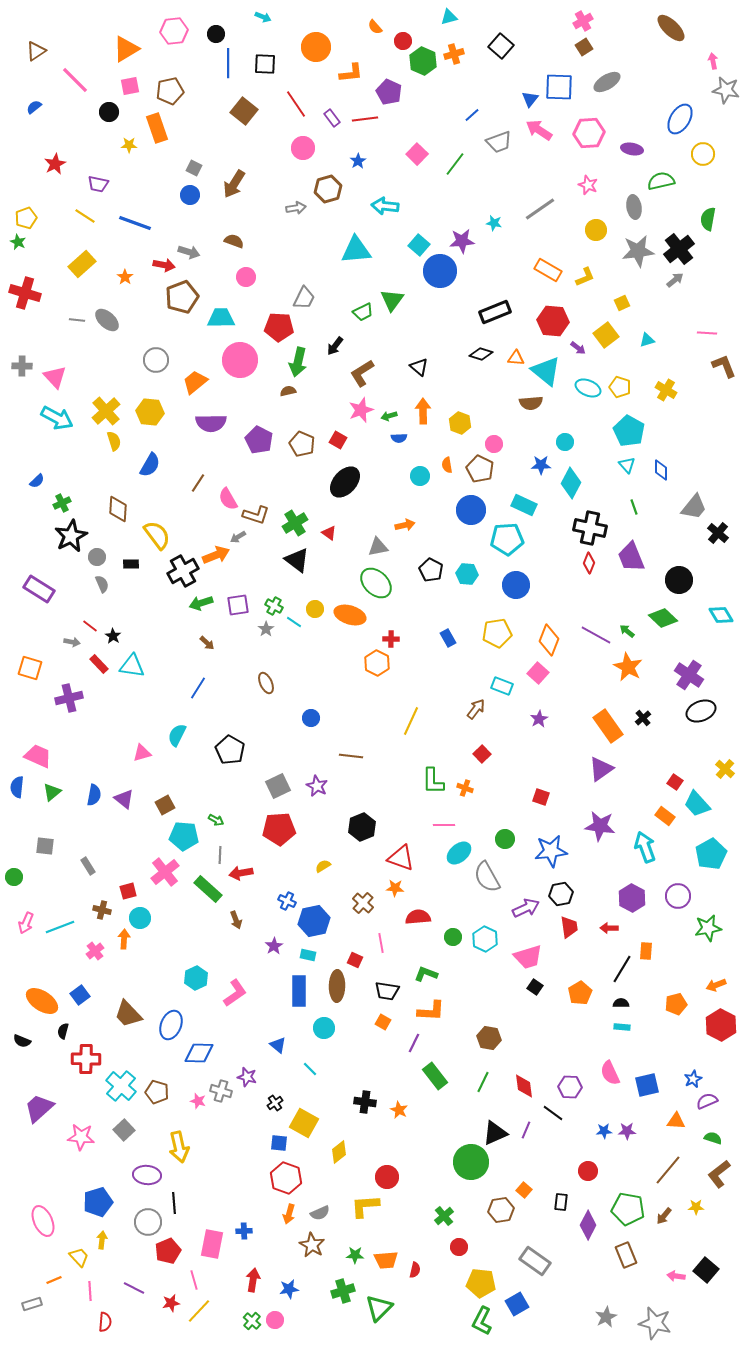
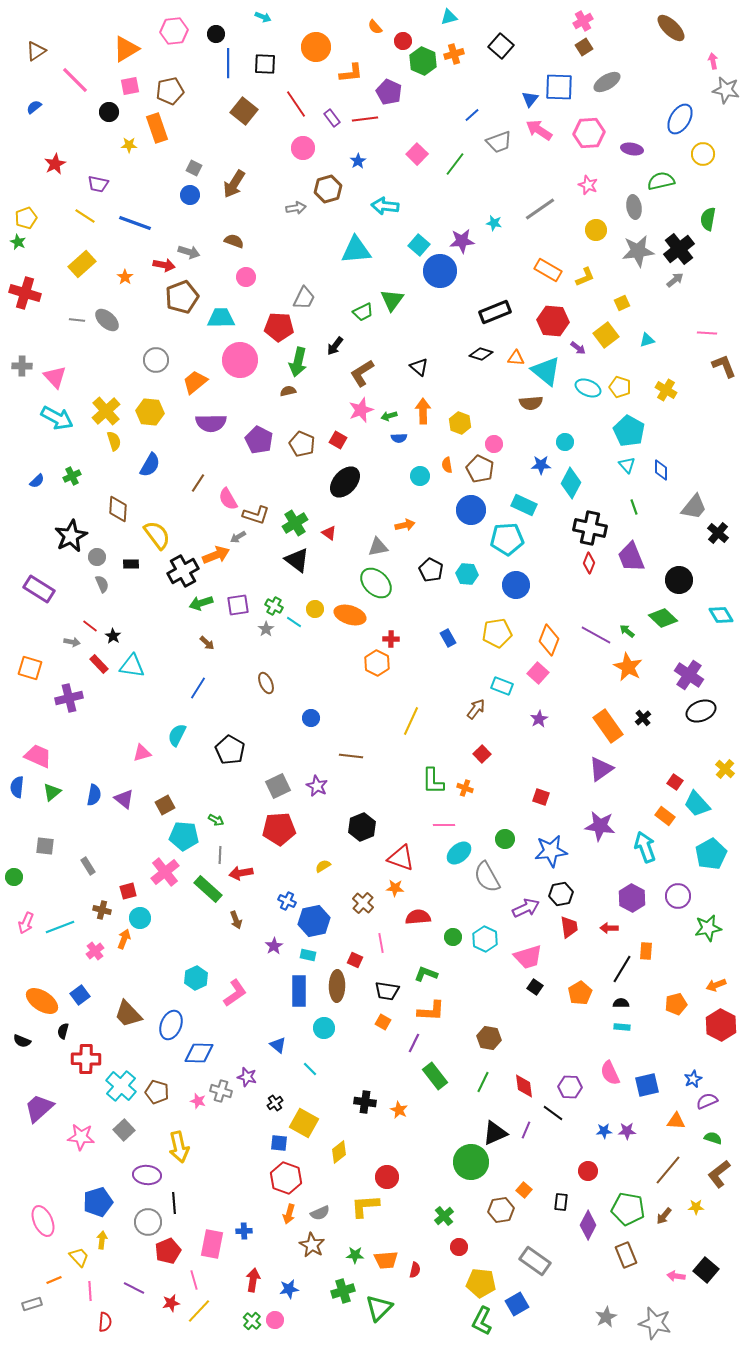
green cross at (62, 503): moved 10 px right, 27 px up
orange arrow at (124, 939): rotated 18 degrees clockwise
